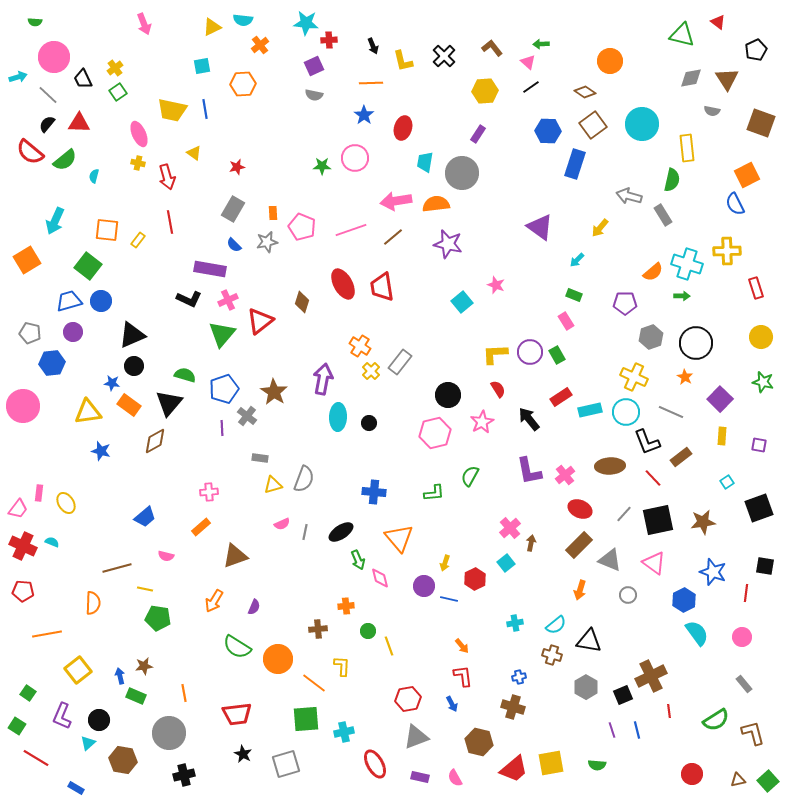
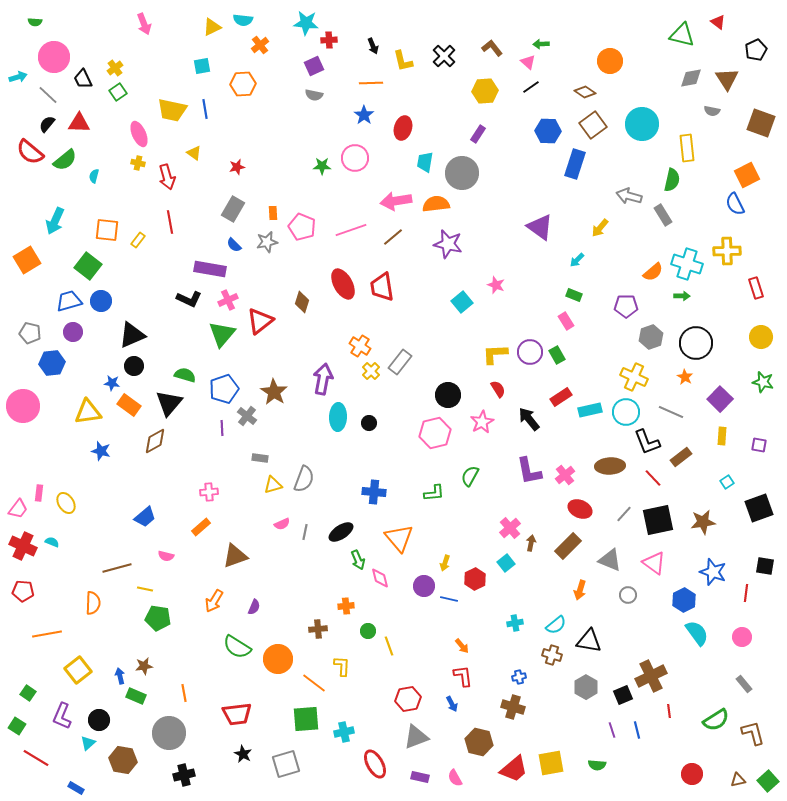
purple pentagon at (625, 303): moved 1 px right, 3 px down
brown rectangle at (579, 545): moved 11 px left, 1 px down
